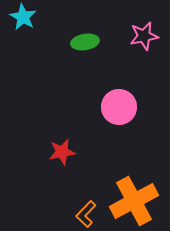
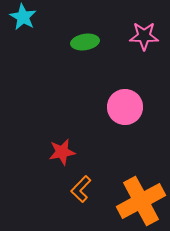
pink star: rotated 12 degrees clockwise
pink circle: moved 6 px right
orange cross: moved 7 px right
orange L-shape: moved 5 px left, 25 px up
